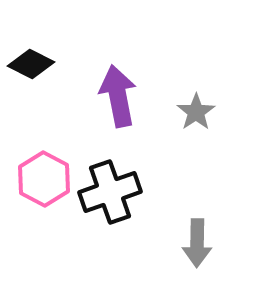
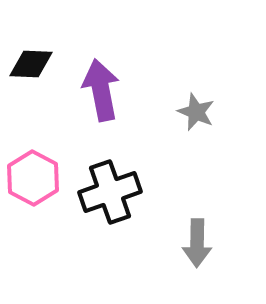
black diamond: rotated 24 degrees counterclockwise
purple arrow: moved 17 px left, 6 px up
gray star: rotated 15 degrees counterclockwise
pink hexagon: moved 11 px left, 1 px up
